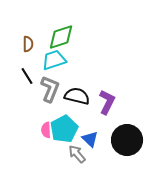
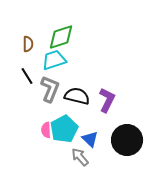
purple L-shape: moved 2 px up
gray arrow: moved 3 px right, 3 px down
